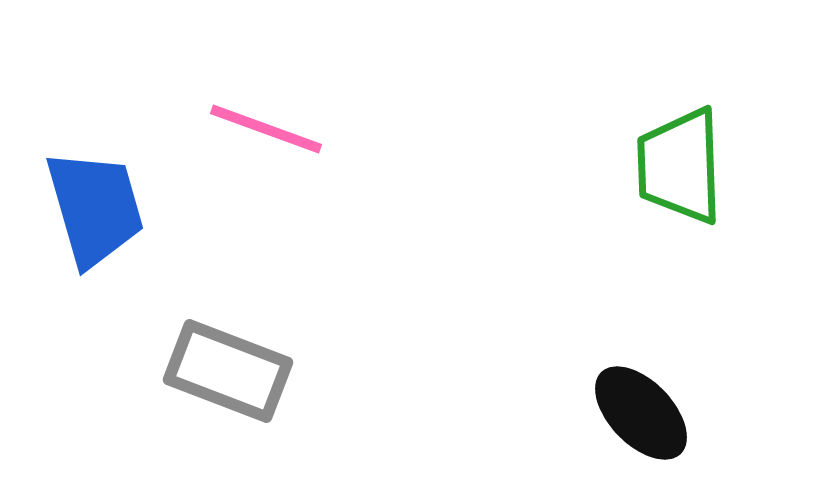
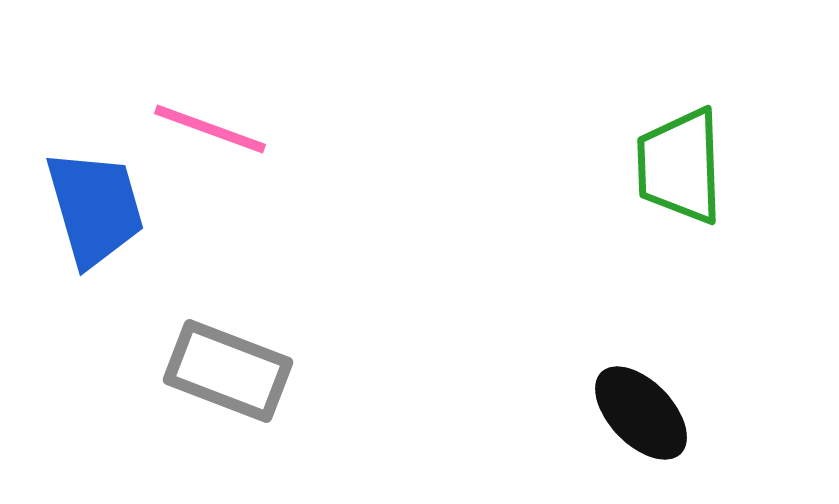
pink line: moved 56 px left
